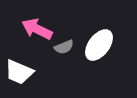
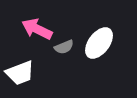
white ellipse: moved 2 px up
white trapezoid: moved 1 px right, 1 px down; rotated 44 degrees counterclockwise
